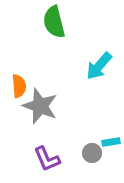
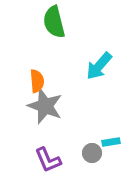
orange semicircle: moved 18 px right, 5 px up
gray star: moved 5 px right
purple L-shape: moved 1 px right, 1 px down
